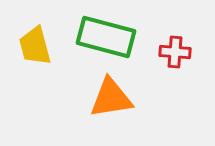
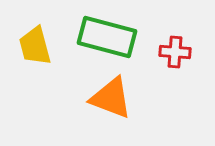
green rectangle: moved 1 px right
orange triangle: rotated 30 degrees clockwise
